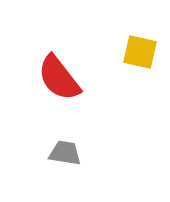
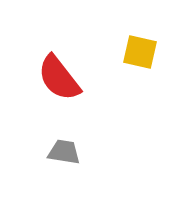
gray trapezoid: moved 1 px left, 1 px up
